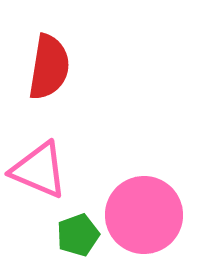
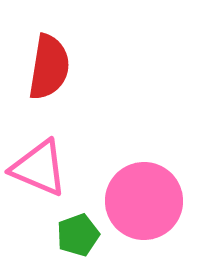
pink triangle: moved 2 px up
pink circle: moved 14 px up
